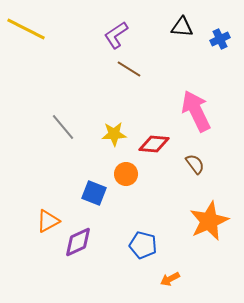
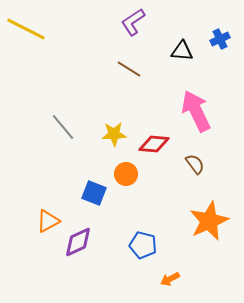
black triangle: moved 24 px down
purple L-shape: moved 17 px right, 13 px up
